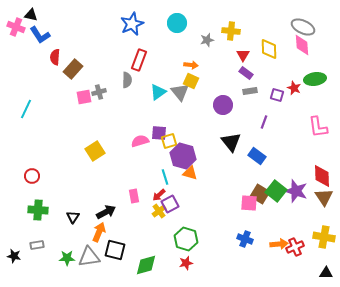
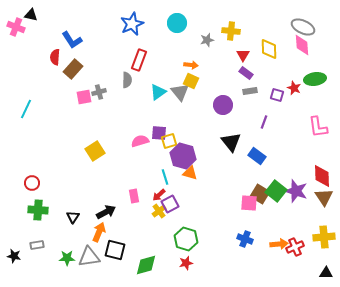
blue L-shape at (40, 35): moved 32 px right, 5 px down
red circle at (32, 176): moved 7 px down
yellow cross at (324, 237): rotated 15 degrees counterclockwise
